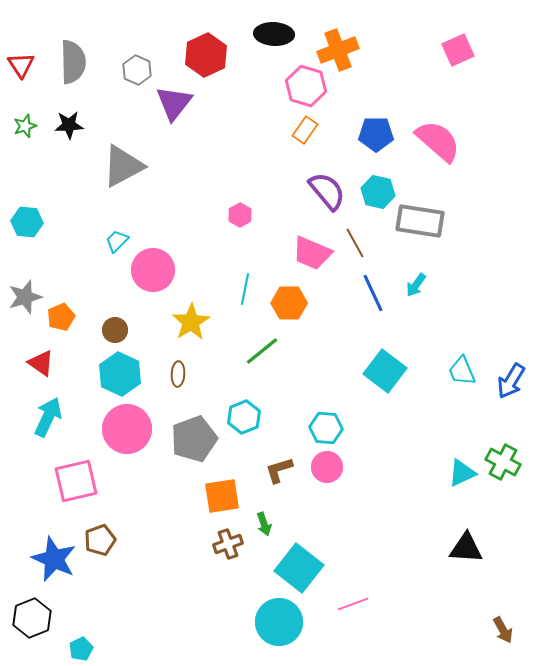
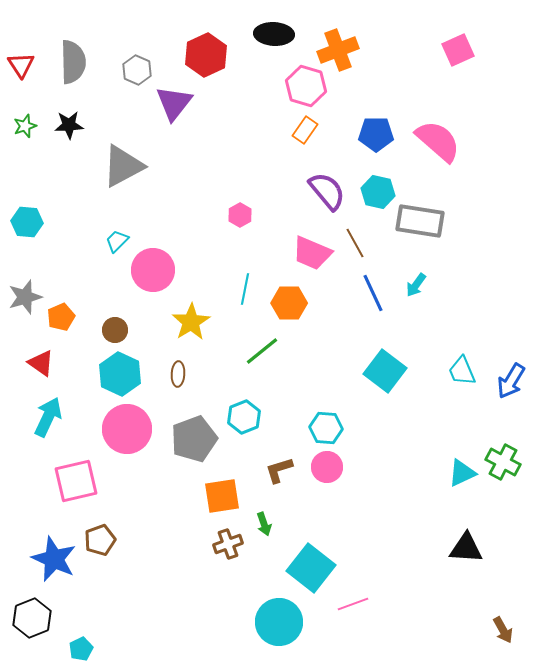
cyan square at (299, 568): moved 12 px right
